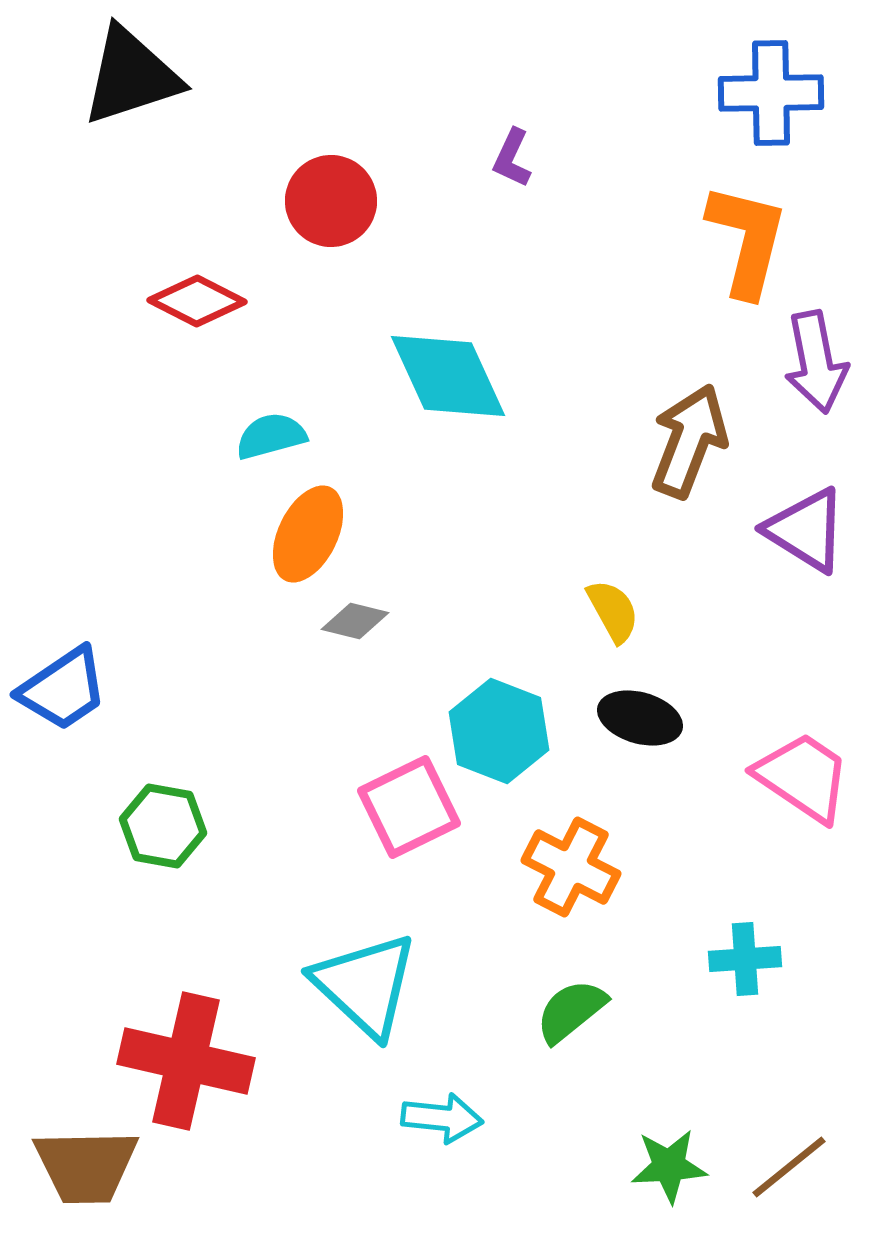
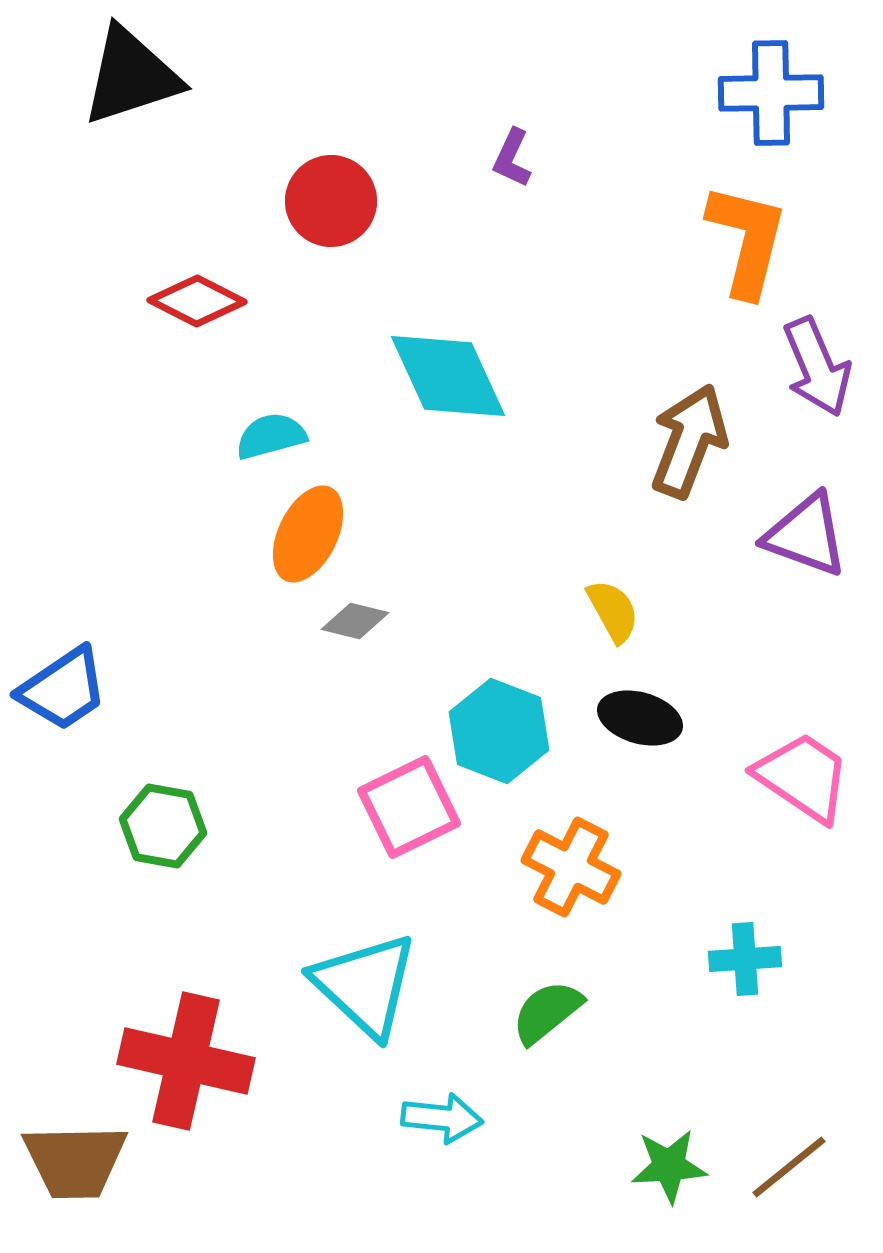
purple arrow: moved 1 px right, 5 px down; rotated 12 degrees counterclockwise
purple triangle: moved 5 px down; rotated 12 degrees counterclockwise
green semicircle: moved 24 px left, 1 px down
brown trapezoid: moved 11 px left, 5 px up
